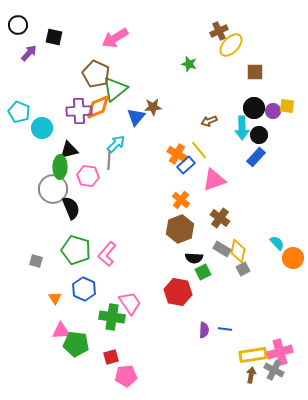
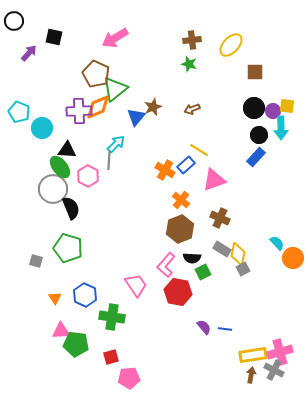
black circle at (18, 25): moved 4 px left, 4 px up
brown cross at (219, 31): moved 27 px left, 9 px down; rotated 18 degrees clockwise
brown star at (153, 107): rotated 18 degrees counterclockwise
brown arrow at (209, 121): moved 17 px left, 12 px up
cyan arrow at (242, 128): moved 39 px right
black triangle at (69, 150): moved 2 px left; rotated 18 degrees clockwise
yellow line at (199, 150): rotated 18 degrees counterclockwise
orange cross at (177, 154): moved 12 px left, 16 px down
green ellipse at (60, 167): rotated 40 degrees counterclockwise
pink hexagon at (88, 176): rotated 20 degrees clockwise
brown cross at (220, 218): rotated 12 degrees counterclockwise
green pentagon at (76, 250): moved 8 px left, 2 px up
yellow diamond at (238, 251): moved 3 px down
pink L-shape at (107, 254): moved 59 px right, 11 px down
black semicircle at (194, 258): moved 2 px left
blue hexagon at (84, 289): moved 1 px right, 6 px down
pink trapezoid at (130, 303): moved 6 px right, 18 px up
purple semicircle at (204, 330): moved 3 px up; rotated 42 degrees counterclockwise
pink pentagon at (126, 376): moved 3 px right, 2 px down
